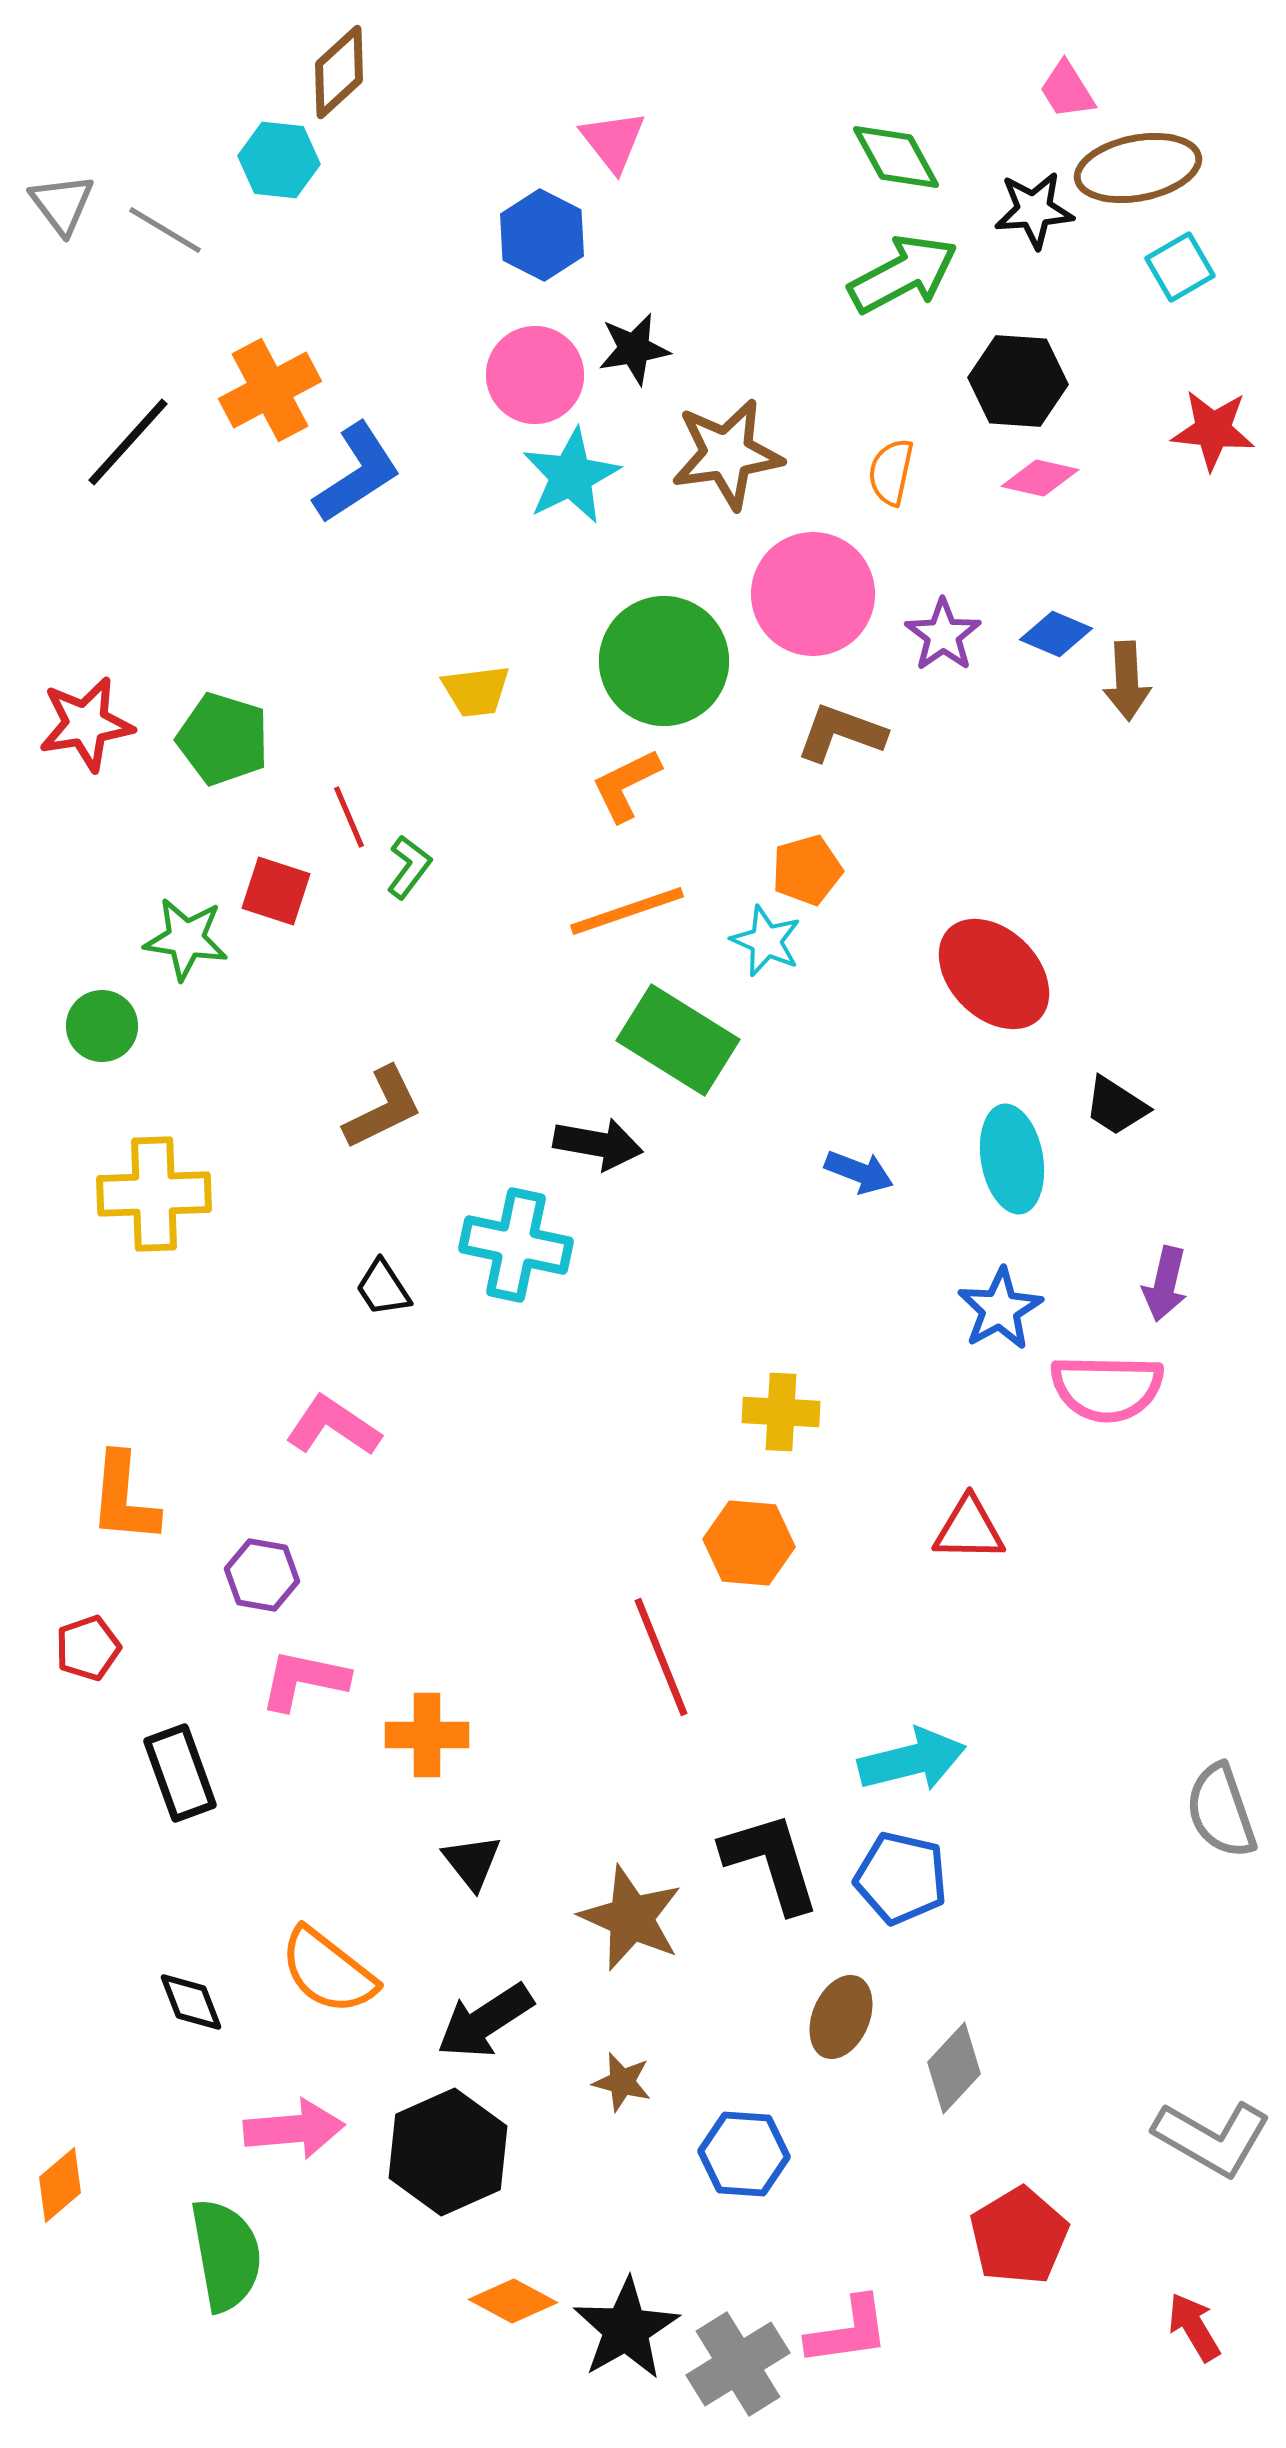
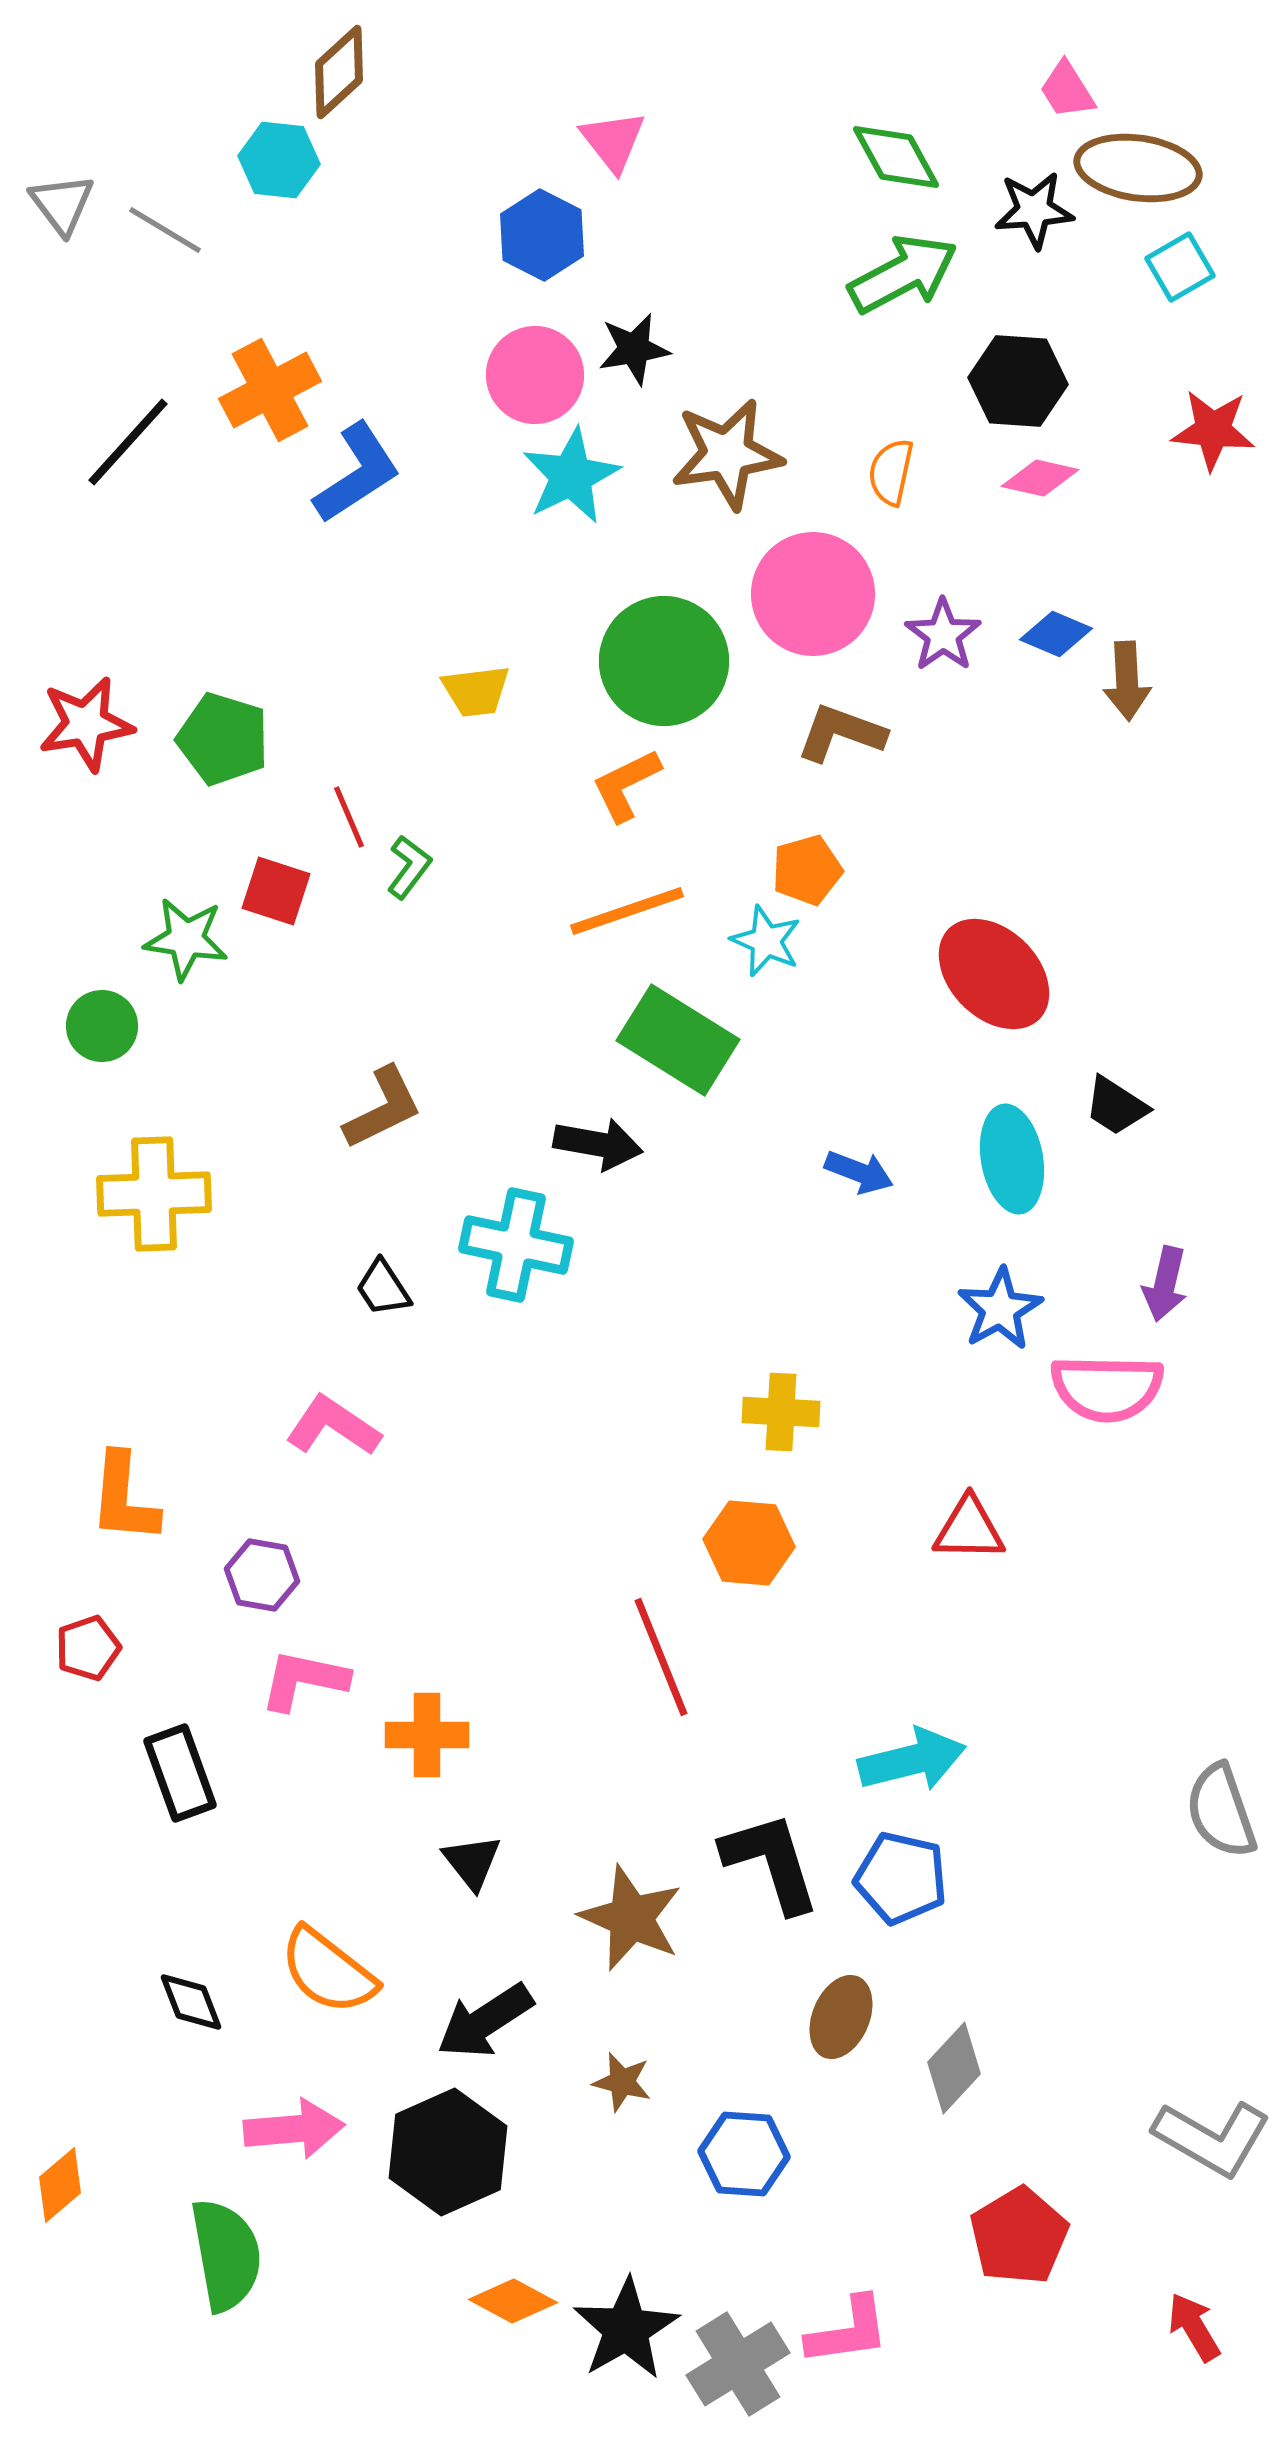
brown ellipse at (1138, 168): rotated 19 degrees clockwise
